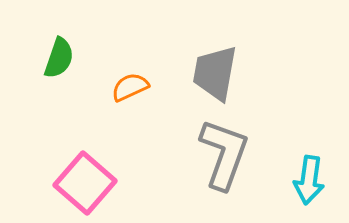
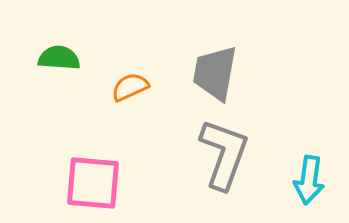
green semicircle: rotated 105 degrees counterclockwise
pink square: moved 8 px right; rotated 36 degrees counterclockwise
